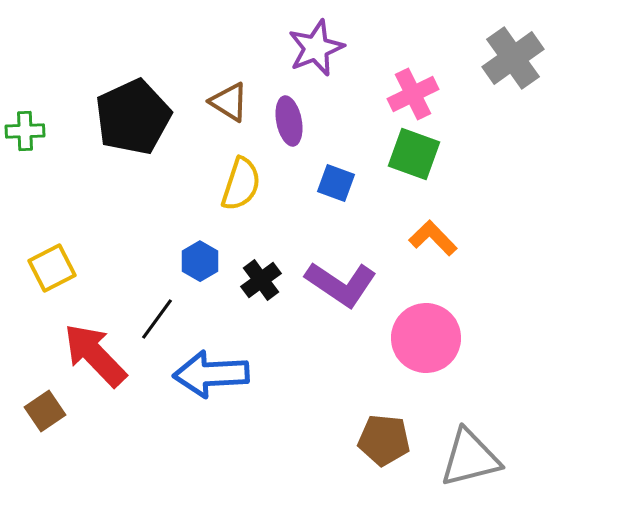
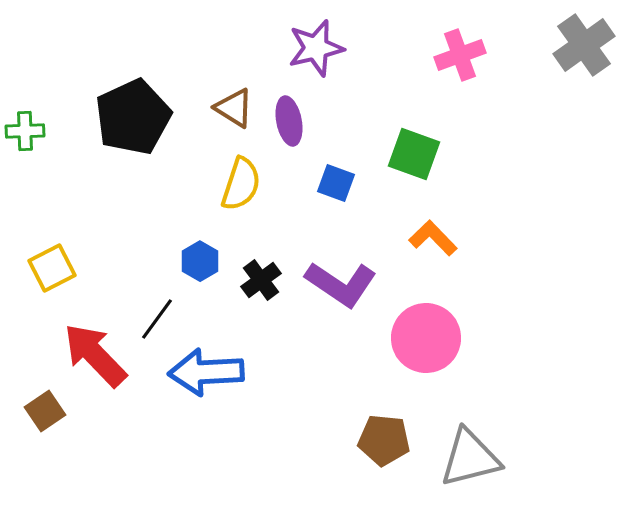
purple star: rotated 8 degrees clockwise
gray cross: moved 71 px right, 13 px up
pink cross: moved 47 px right, 39 px up; rotated 6 degrees clockwise
brown triangle: moved 5 px right, 6 px down
blue arrow: moved 5 px left, 2 px up
